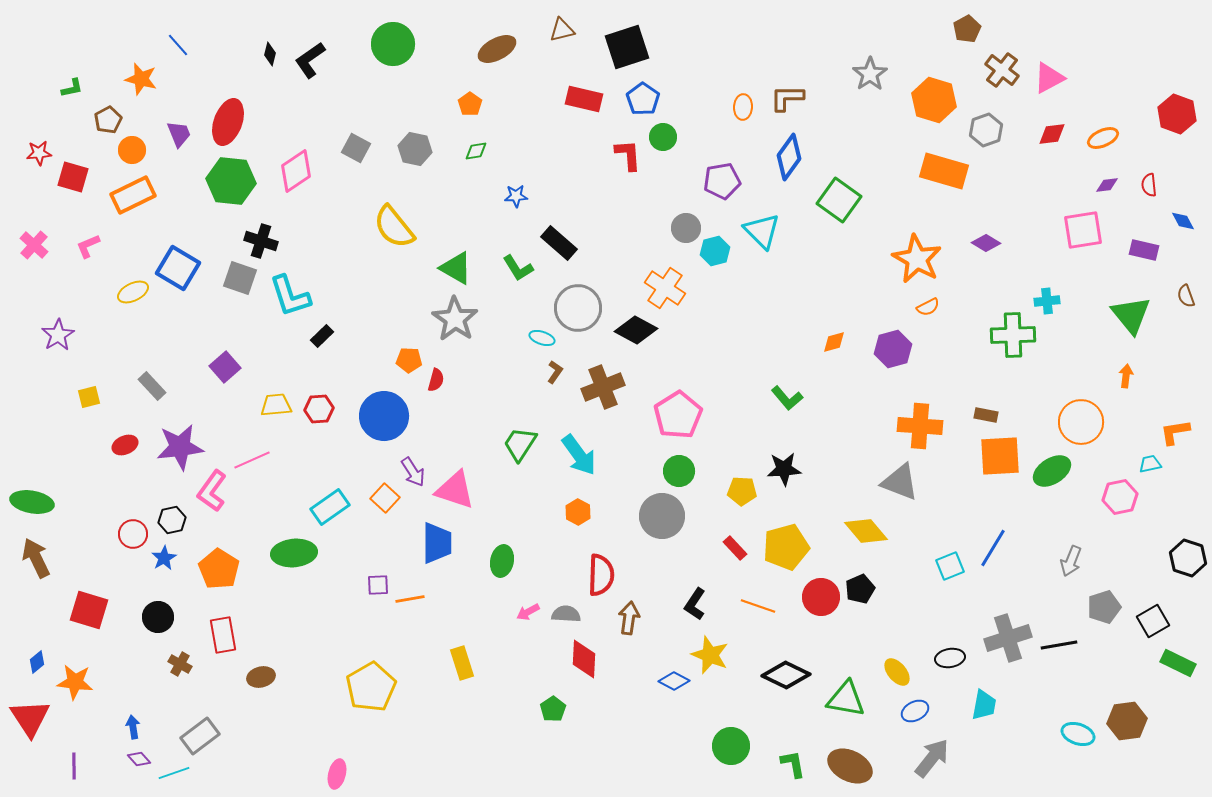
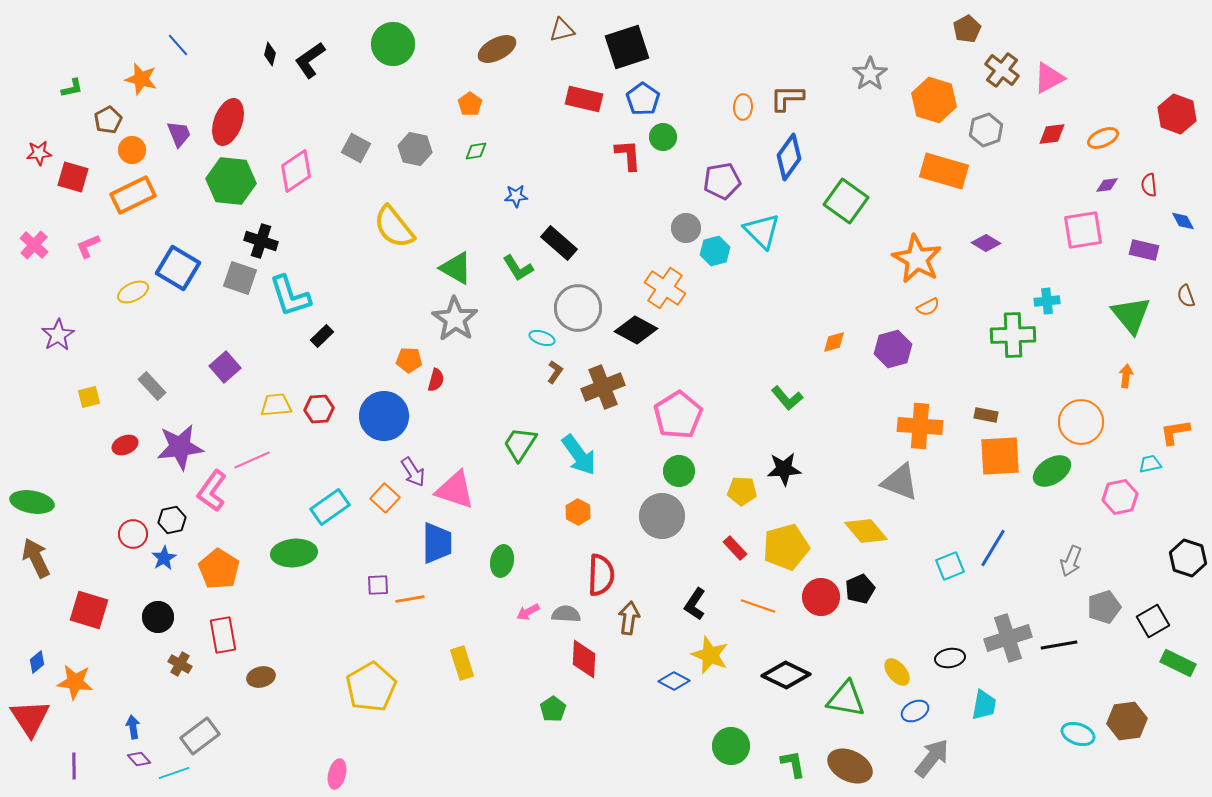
green square at (839, 200): moved 7 px right, 1 px down
